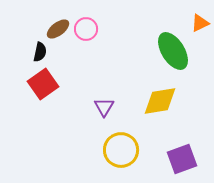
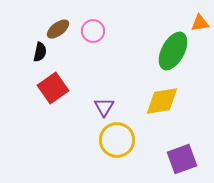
orange triangle: rotated 18 degrees clockwise
pink circle: moved 7 px right, 2 px down
green ellipse: rotated 60 degrees clockwise
red square: moved 10 px right, 4 px down
yellow diamond: moved 2 px right
yellow circle: moved 4 px left, 10 px up
